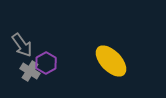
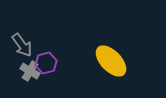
purple hexagon: rotated 15 degrees clockwise
